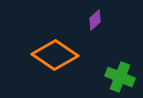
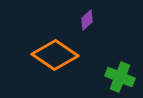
purple diamond: moved 8 px left
